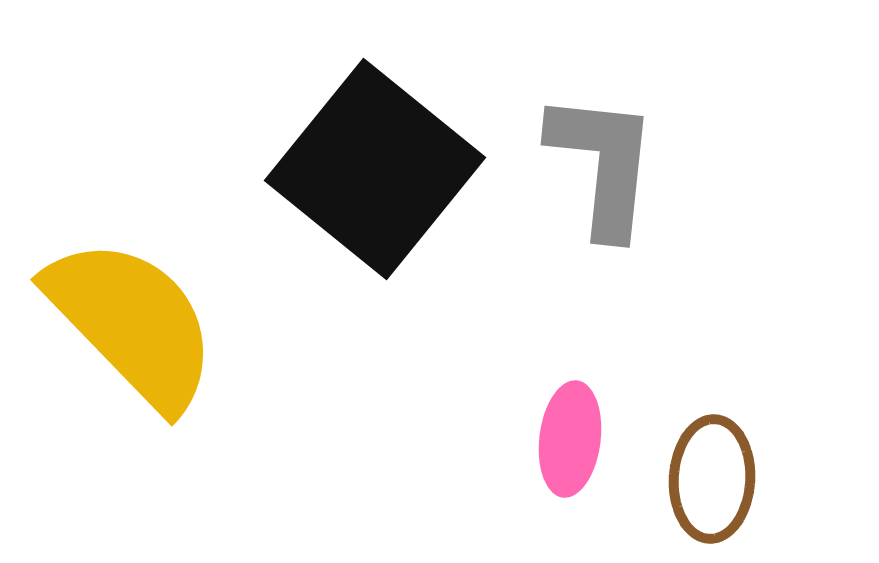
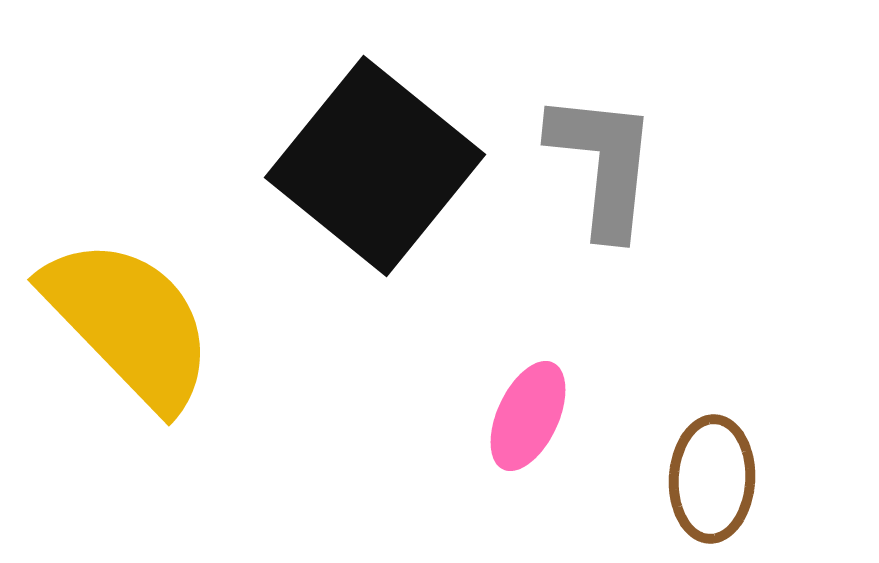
black square: moved 3 px up
yellow semicircle: moved 3 px left
pink ellipse: moved 42 px left, 23 px up; rotated 18 degrees clockwise
